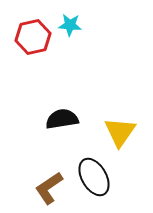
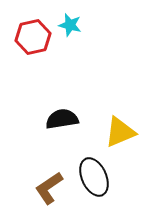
cyan star: rotated 10 degrees clockwise
yellow triangle: rotated 32 degrees clockwise
black ellipse: rotated 6 degrees clockwise
